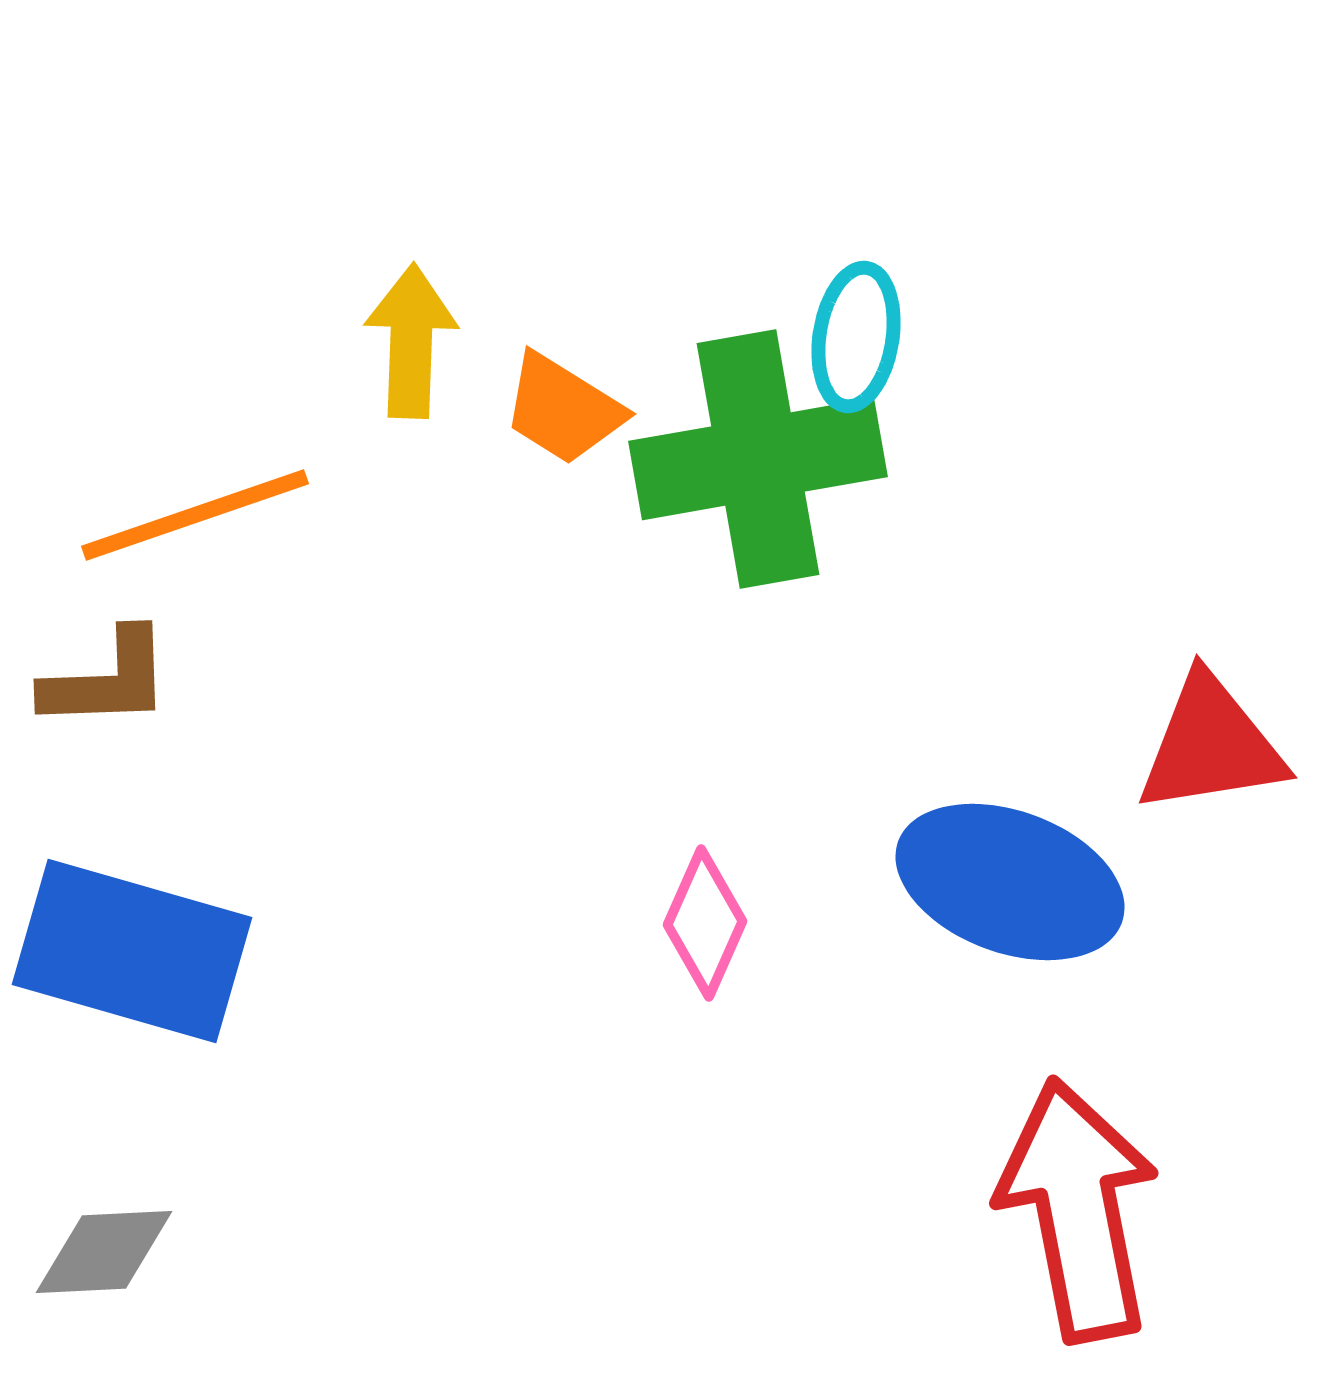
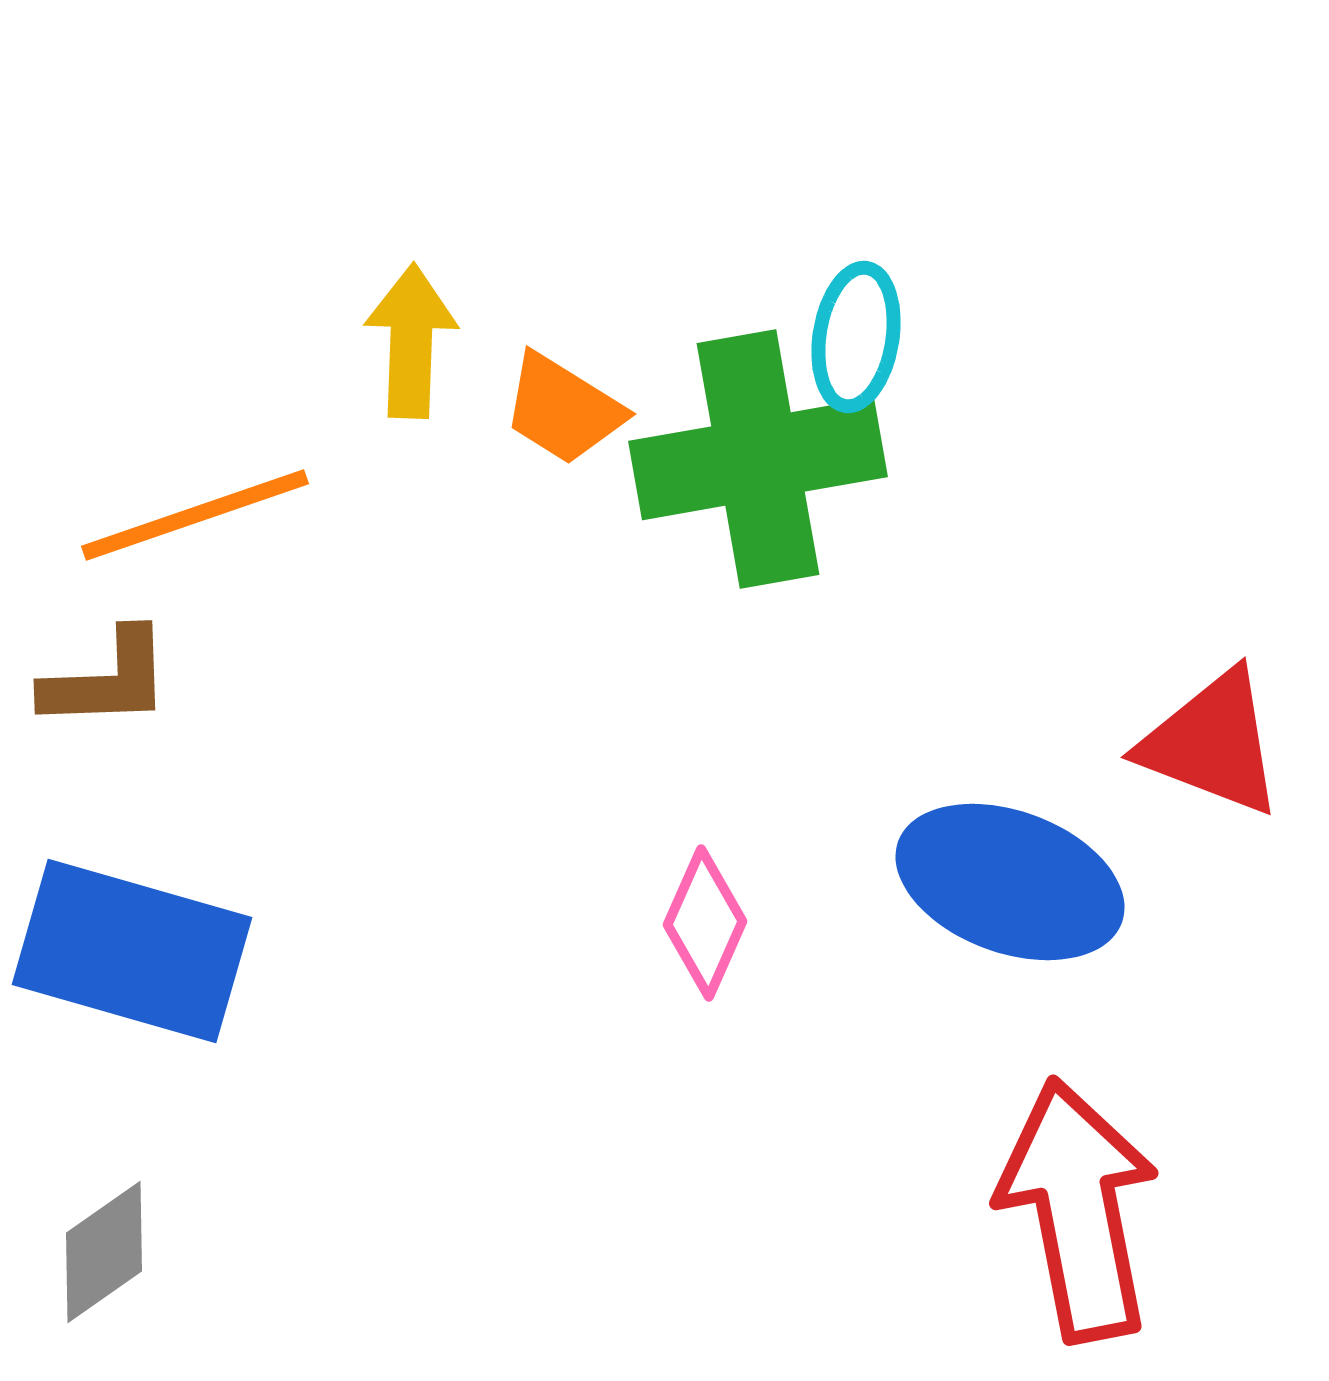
red triangle: moved 1 px right, 2 px up; rotated 30 degrees clockwise
gray diamond: rotated 32 degrees counterclockwise
